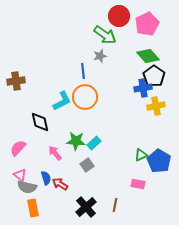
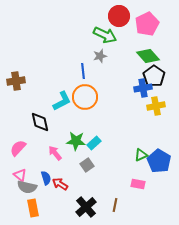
green arrow: rotated 10 degrees counterclockwise
